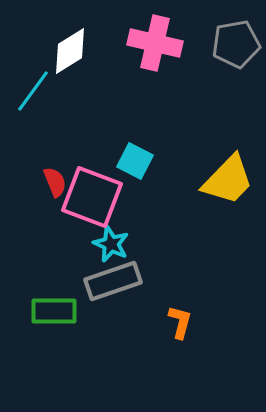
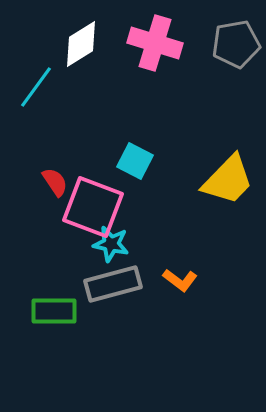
pink cross: rotated 4 degrees clockwise
white diamond: moved 11 px right, 7 px up
cyan line: moved 3 px right, 4 px up
red semicircle: rotated 12 degrees counterclockwise
pink square: moved 1 px right, 10 px down
cyan star: rotated 12 degrees counterclockwise
gray rectangle: moved 3 px down; rotated 4 degrees clockwise
orange L-shape: moved 42 px up; rotated 112 degrees clockwise
